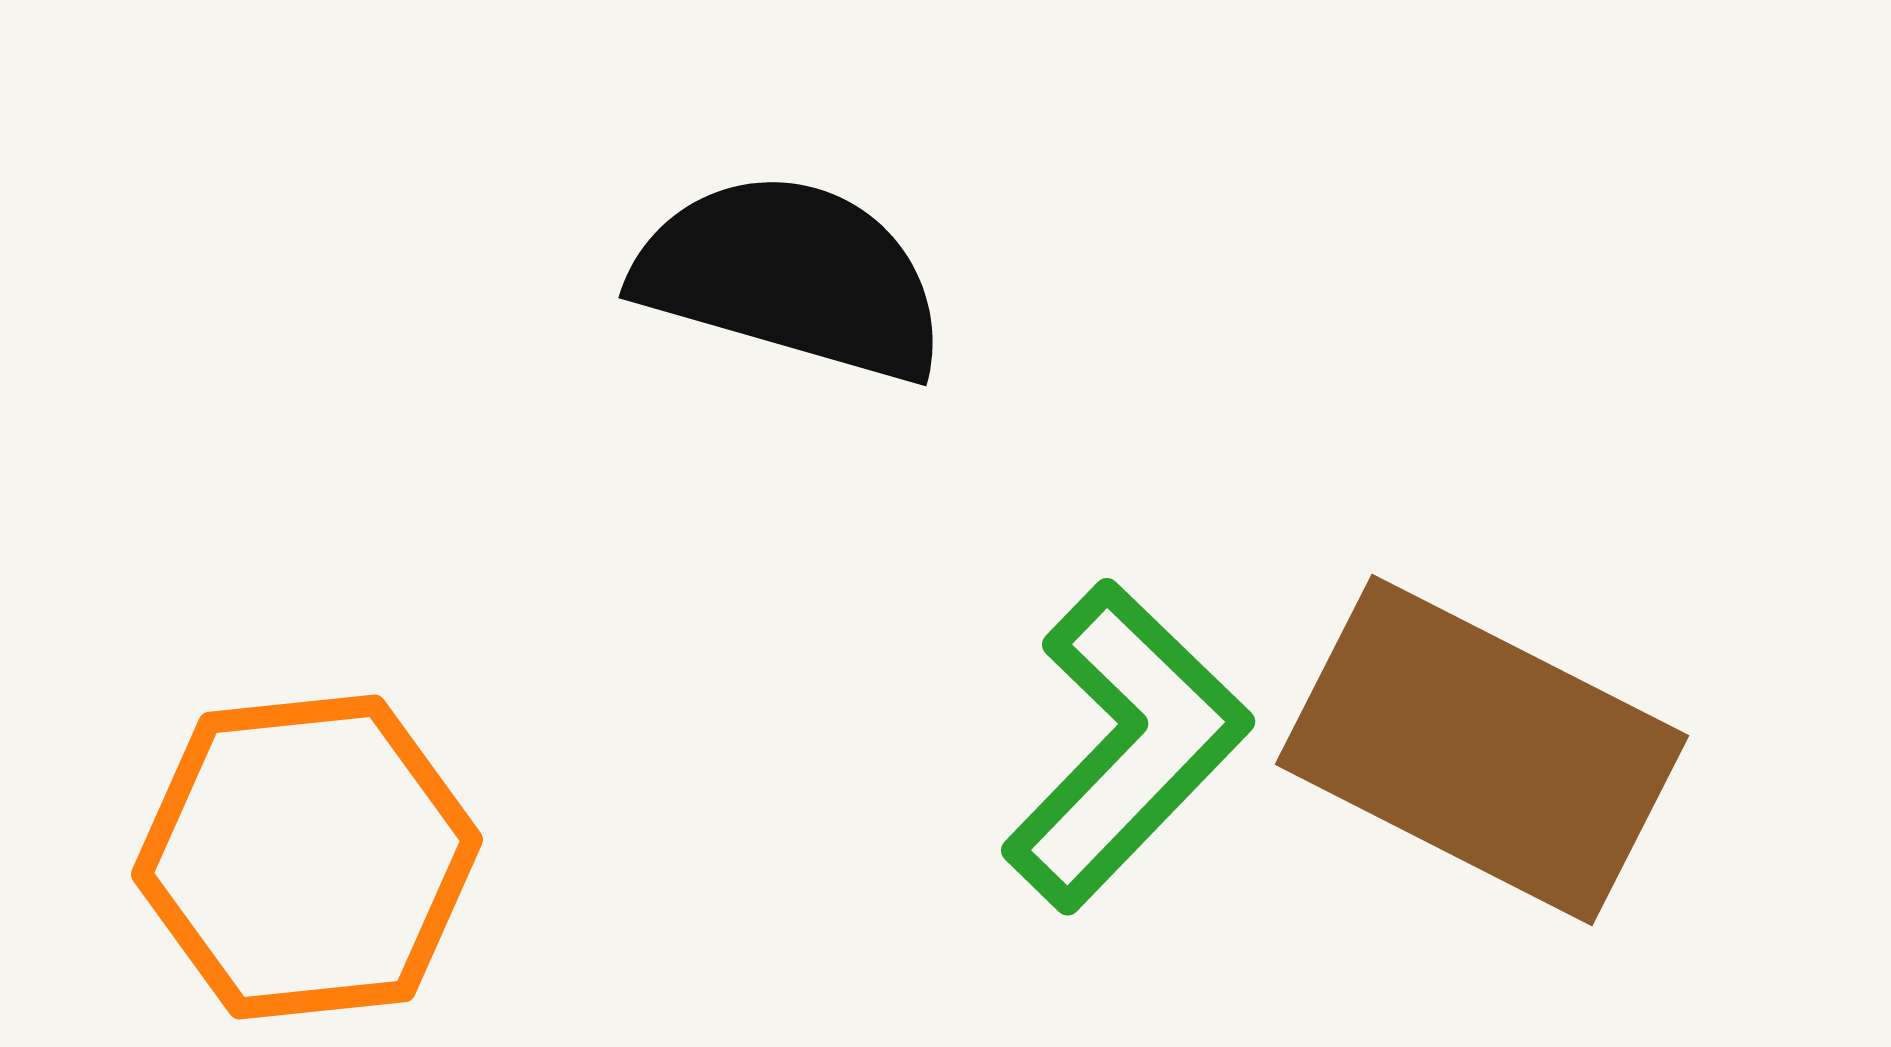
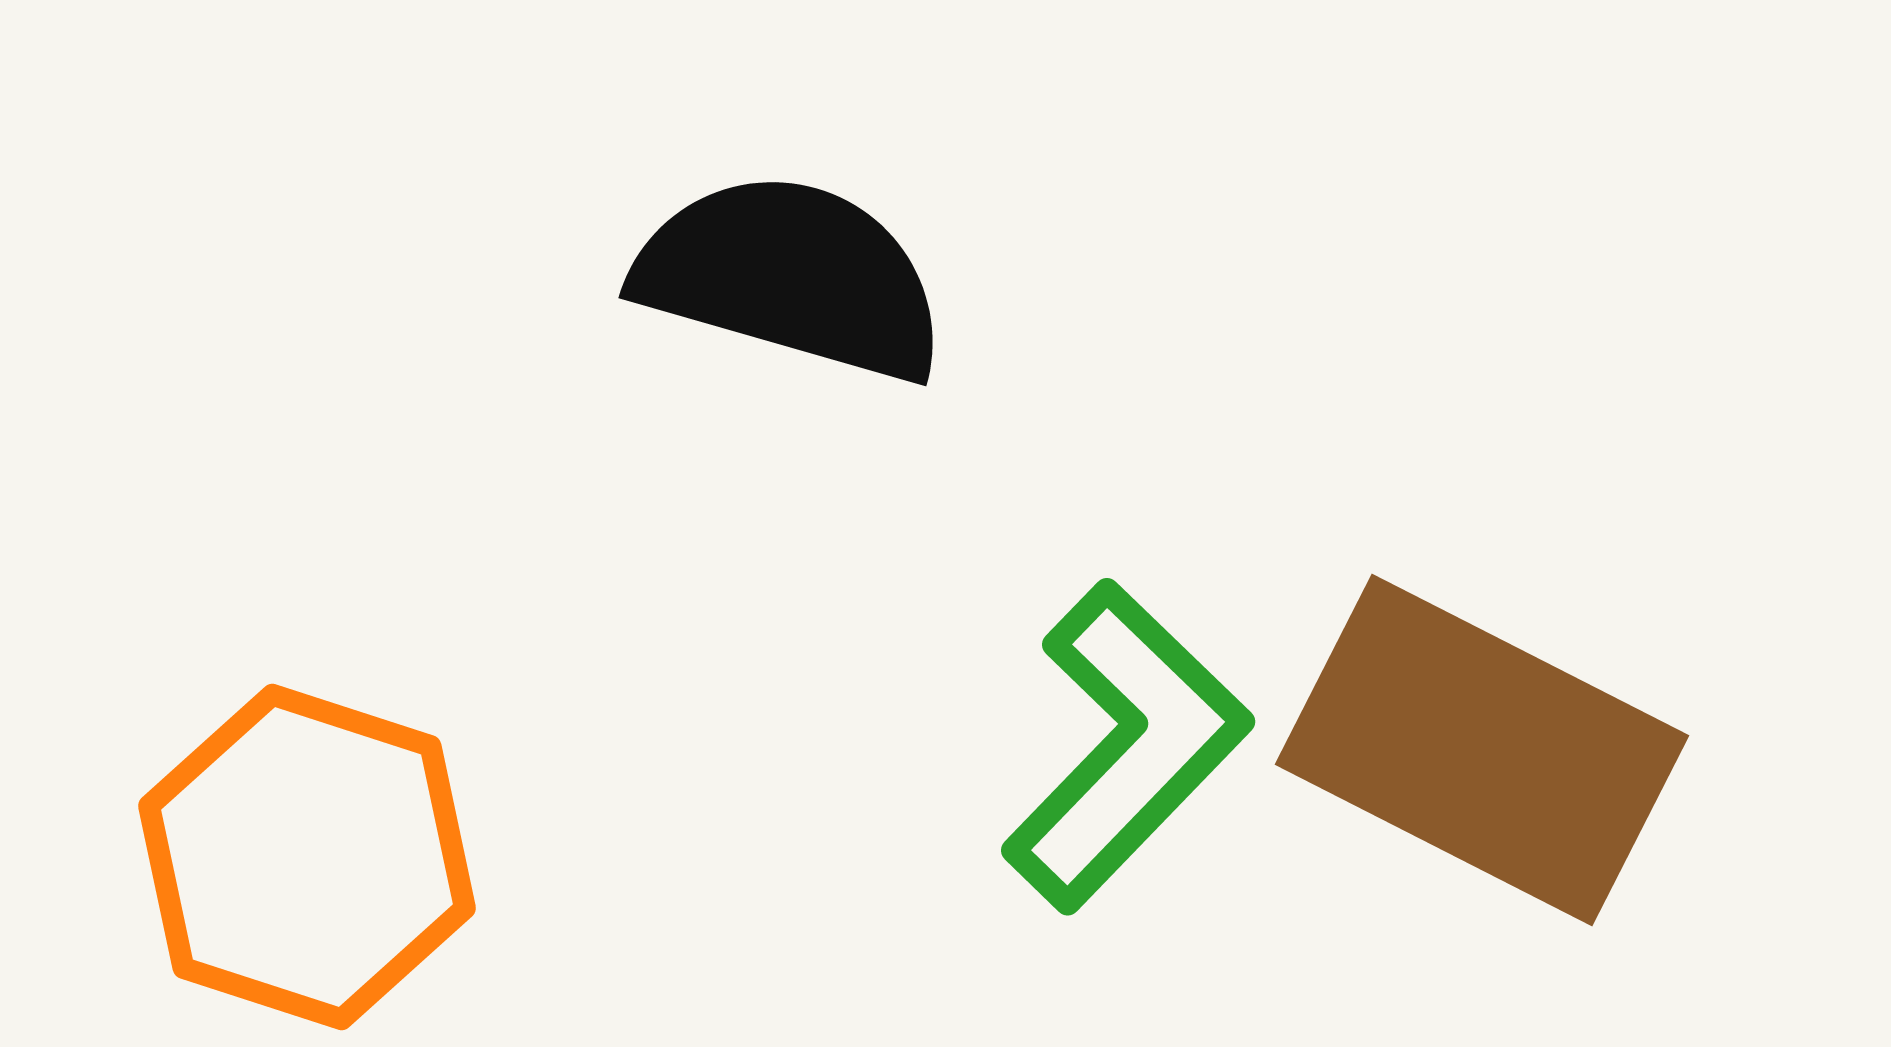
orange hexagon: rotated 24 degrees clockwise
